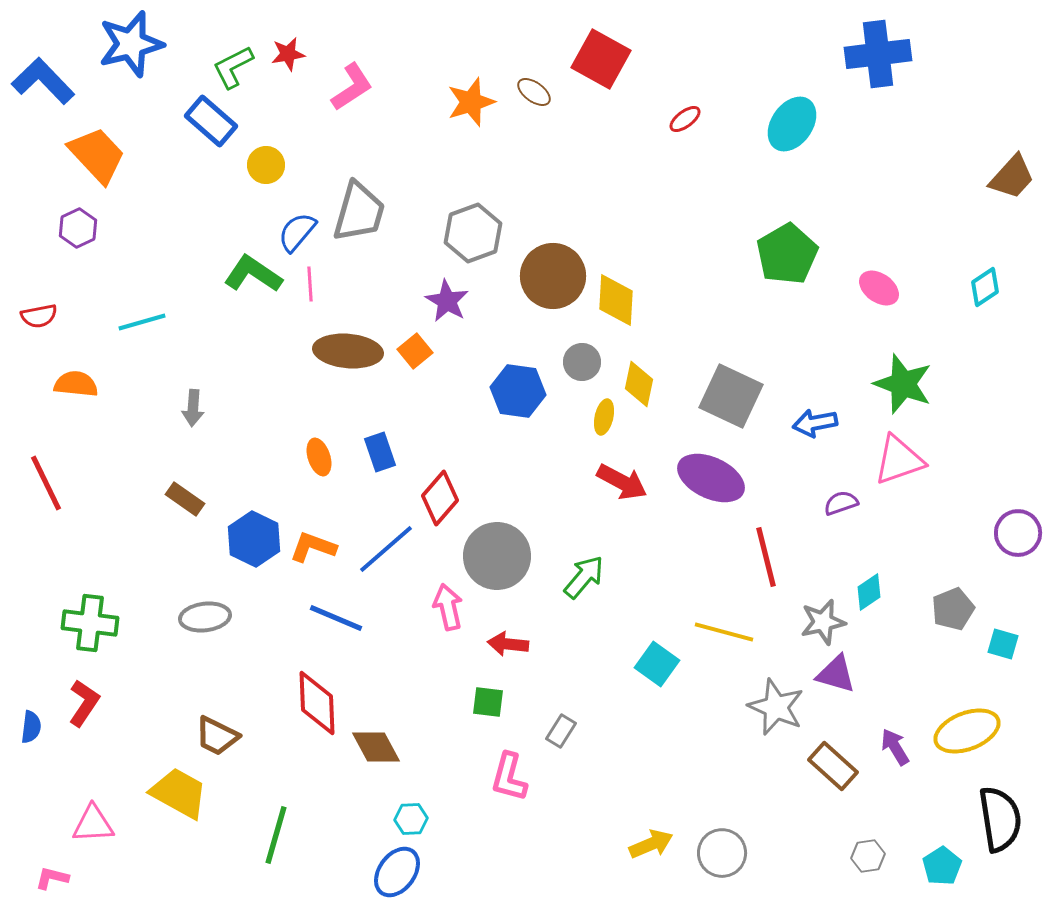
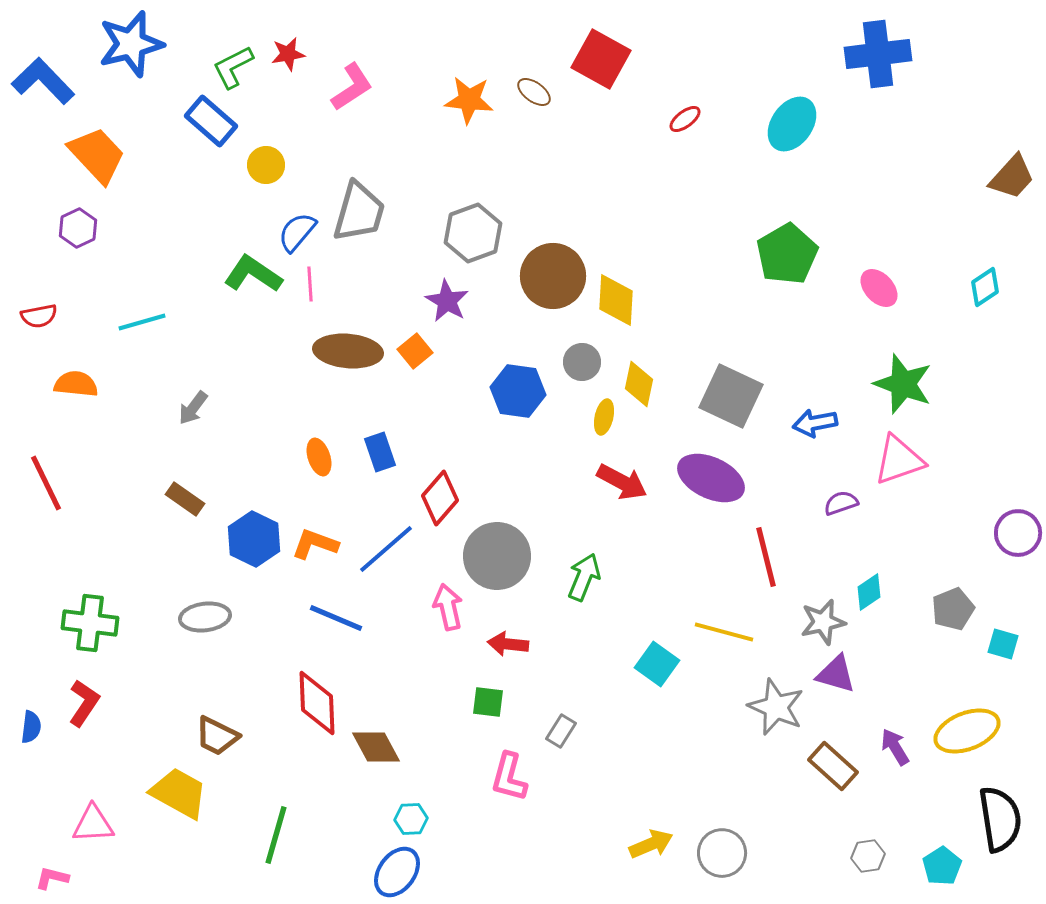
orange star at (471, 102): moved 2 px left, 2 px up; rotated 24 degrees clockwise
pink ellipse at (879, 288): rotated 12 degrees clockwise
gray arrow at (193, 408): rotated 33 degrees clockwise
orange L-shape at (313, 547): moved 2 px right, 3 px up
green arrow at (584, 577): rotated 18 degrees counterclockwise
